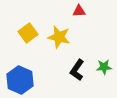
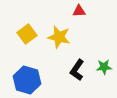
yellow square: moved 1 px left, 1 px down
blue hexagon: moved 7 px right; rotated 8 degrees counterclockwise
